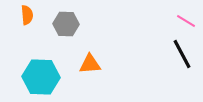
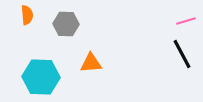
pink line: rotated 48 degrees counterclockwise
orange triangle: moved 1 px right, 1 px up
